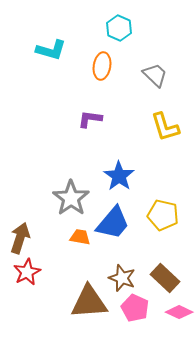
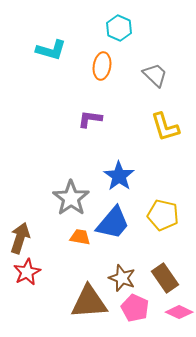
brown rectangle: rotated 12 degrees clockwise
